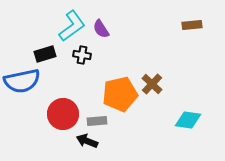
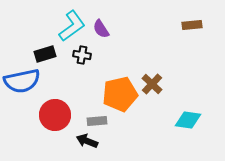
red circle: moved 8 px left, 1 px down
